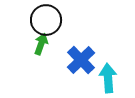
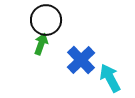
cyan arrow: moved 2 px right; rotated 24 degrees counterclockwise
